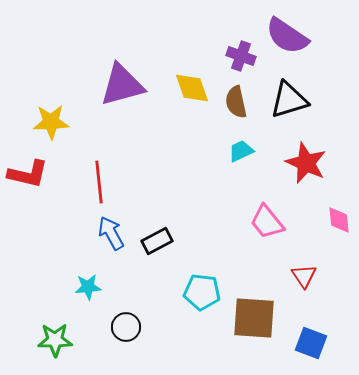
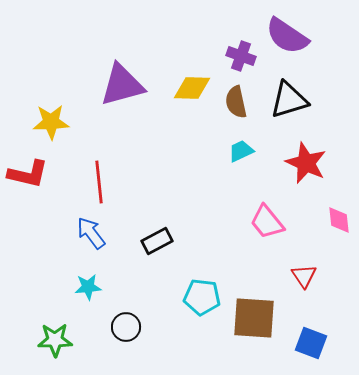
yellow diamond: rotated 69 degrees counterclockwise
blue arrow: moved 20 px left; rotated 8 degrees counterclockwise
cyan pentagon: moved 5 px down
